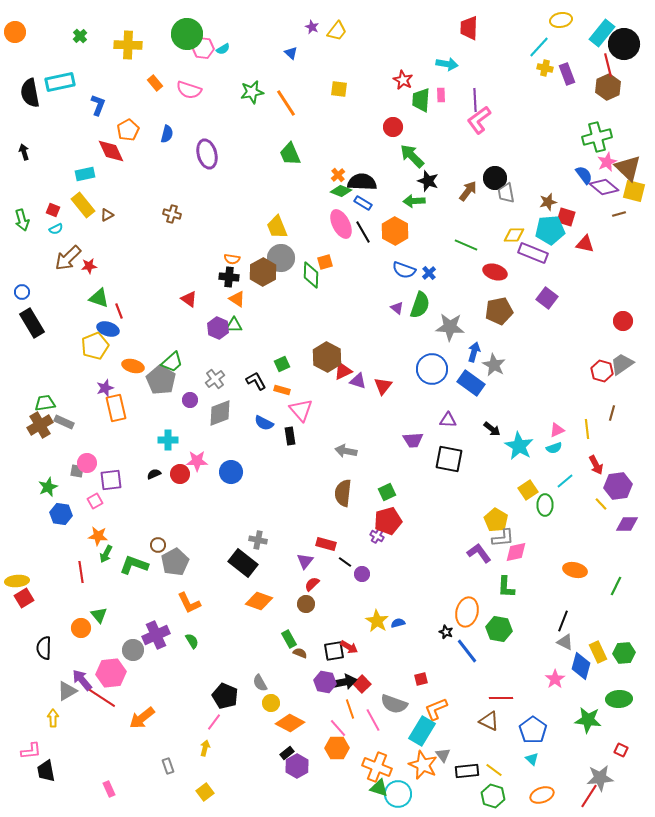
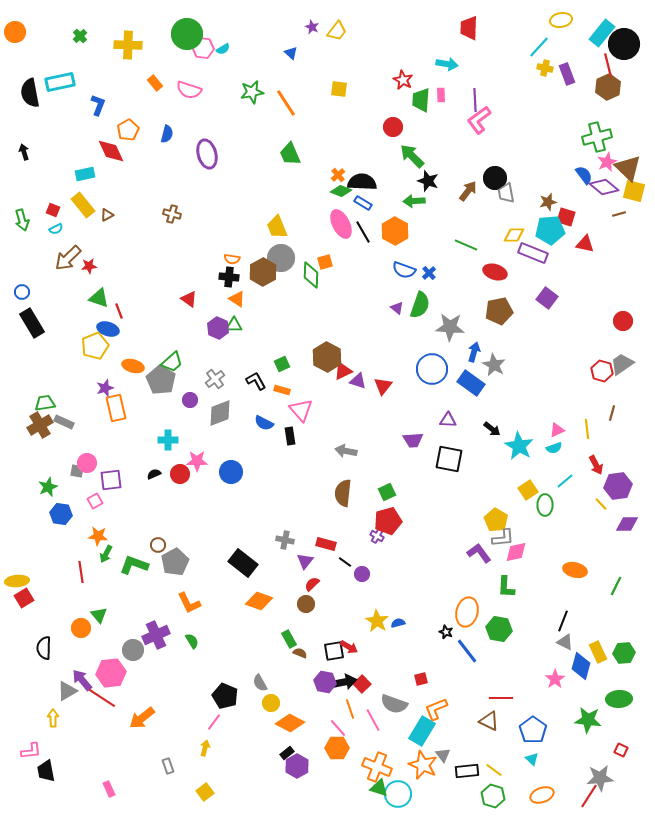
gray cross at (258, 540): moved 27 px right
